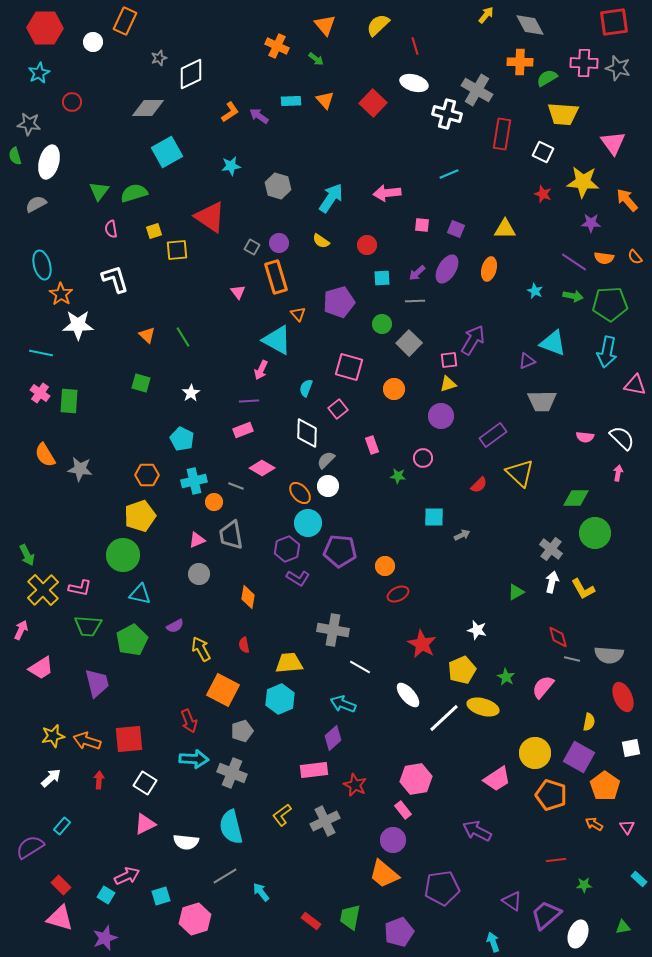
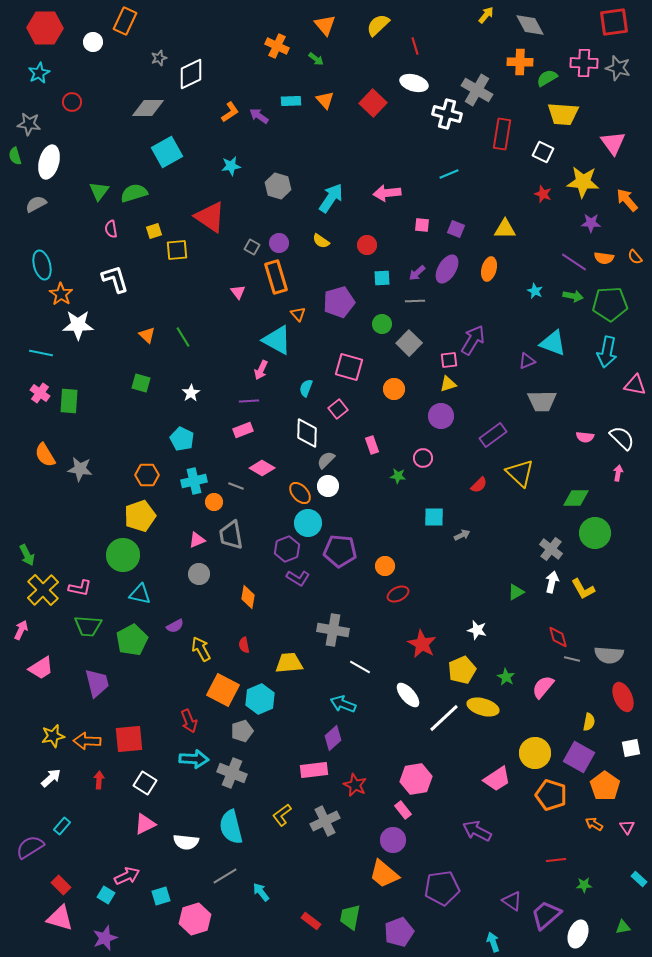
cyan hexagon at (280, 699): moved 20 px left
orange arrow at (87, 741): rotated 16 degrees counterclockwise
